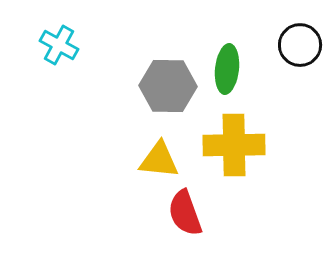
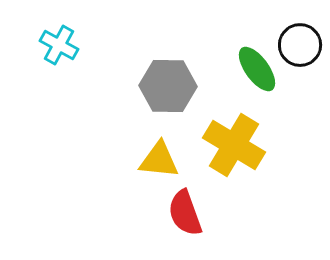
green ellipse: moved 30 px right; rotated 42 degrees counterclockwise
yellow cross: rotated 32 degrees clockwise
